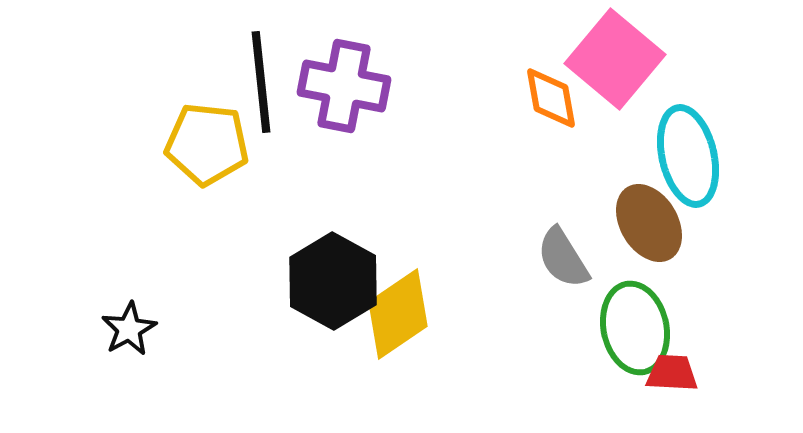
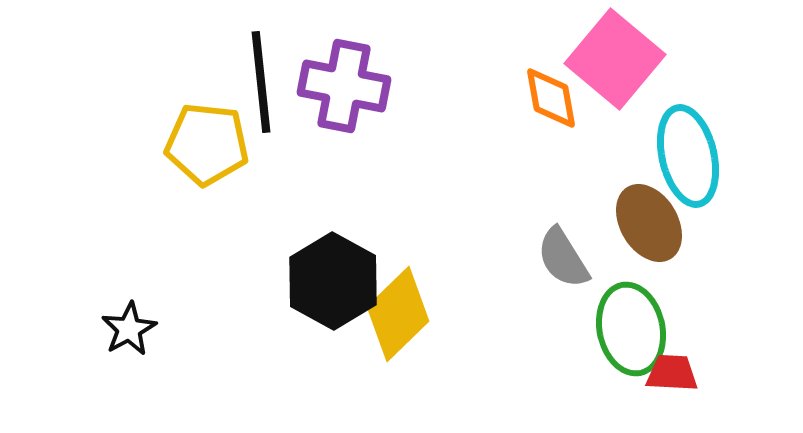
yellow diamond: rotated 10 degrees counterclockwise
green ellipse: moved 4 px left, 1 px down
